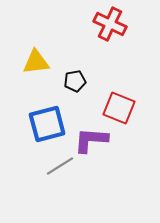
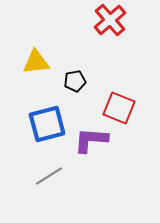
red cross: moved 4 px up; rotated 24 degrees clockwise
gray line: moved 11 px left, 10 px down
